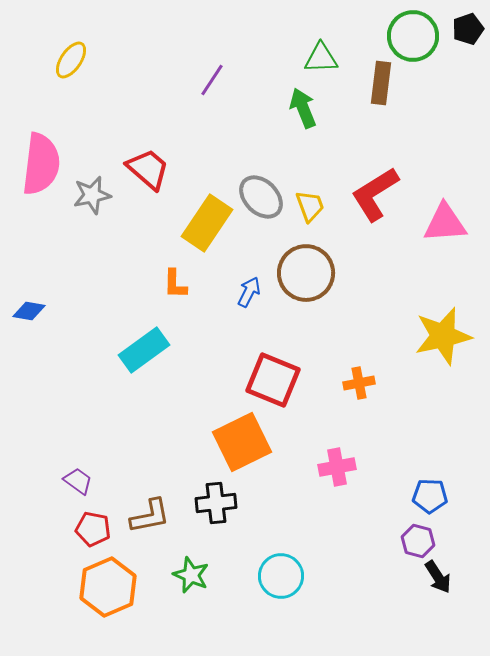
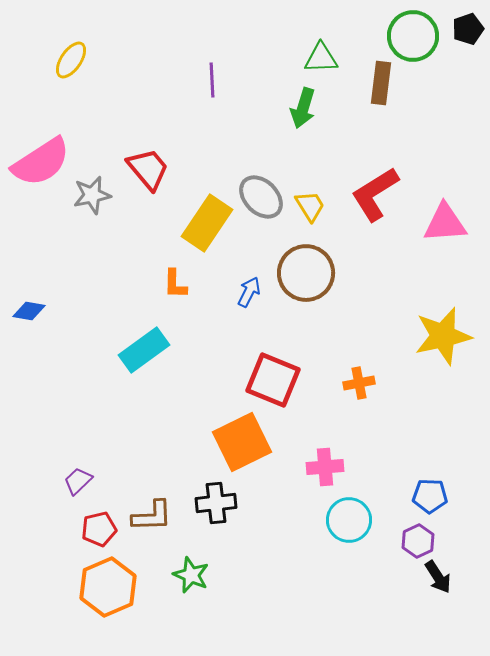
purple line: rotated 36 degrees counterclockwise
green arrow: rotated 141 degrees counterclockwise
pink semicircle: moved 2 px up; rotated 50 degrees clockwise
red trapezoid: rotated 9 degrees clockwise
yellow trapezoid: rotated 12 degrees counterclockwise
pink cross: moved 12 px left; rotated 6 degrees clockwise
purple trapezoid: rotated 80 degrees counterclockwise
brown L-shape: moved 2 px right; rotated 9 degrees clockwise
red pentagon: moved 6 px right; rotated 24 degrees counterclockwise
purple hexagon: rotated 20 degrees clockwise
cyan circle: moved 68 px right, 56 px up
